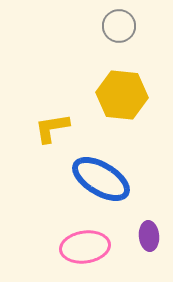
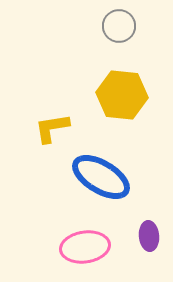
blue ellipse: moved 2 px up
